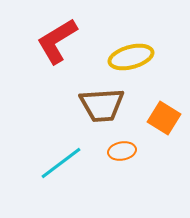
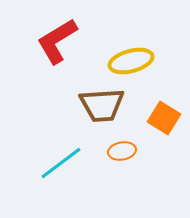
yellow ellipse: moved 4 px down
